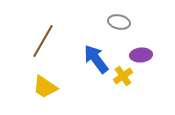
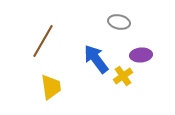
yellow trapezoid: moved 6 px right; rotated 132 degrees counterclockwise
